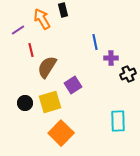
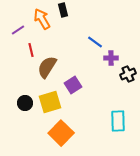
blue line: rotated 42 degrees counterclockwise
